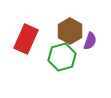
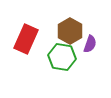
purple semicircle: moved 3 px down
green hexagon: rotated 24 degrees clockwise
